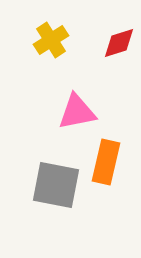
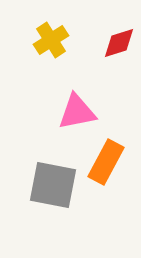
orange rectangle: rotated 15 degrees clockwise
gray square: moved 3 px left
